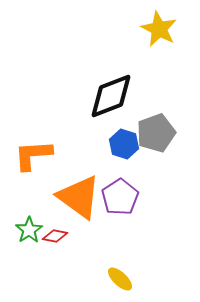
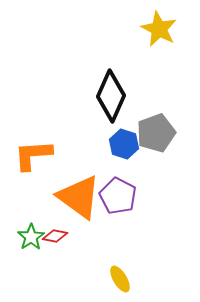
black diamond: rotated 45 degrees counterclockwise
purple pentagon: moved 2 px left, 1 px up; rotated 12 degrees counterclockwise
green star: moved 2 px right, 7 px down
yellow ellipse: rotated 16 degrees clockwise
